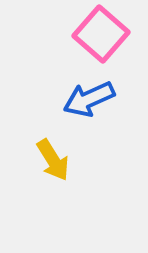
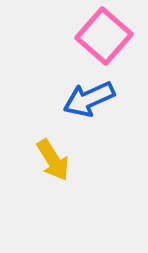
pink square: moved 3 px right, 2 px down
